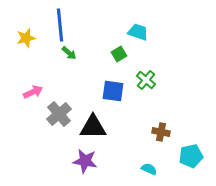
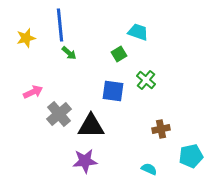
black triangle: moved 2 px left, 1 px up
brown cross: moved 3 px up; rotated 24 degrees counterclockwise
purple star: rotated 15 degrees counterclockwise
